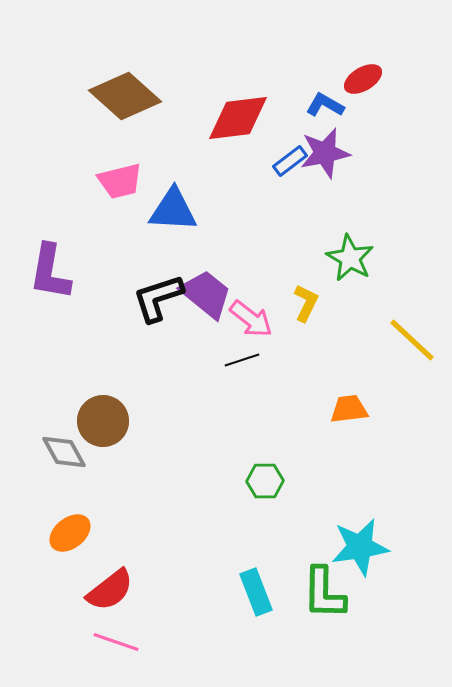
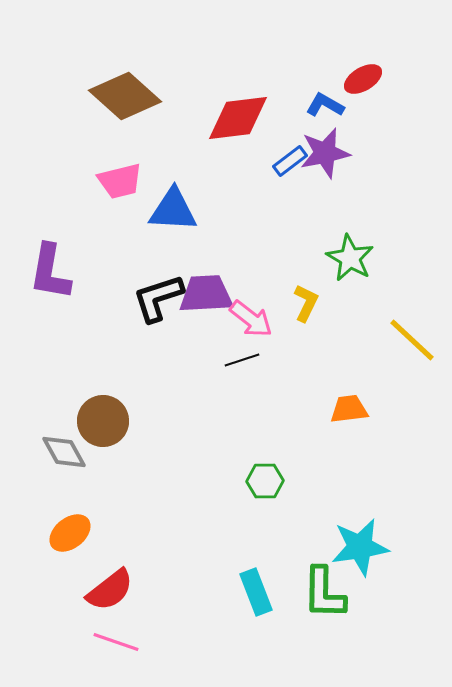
purple trapezoid: rotated 42 degrees counterclockwise
